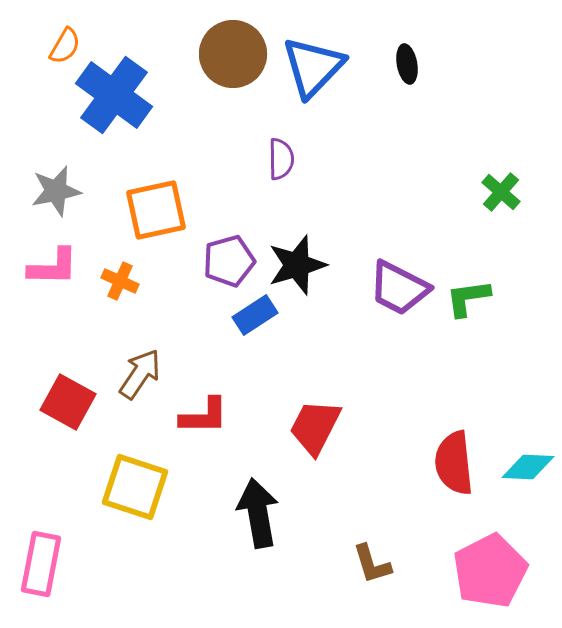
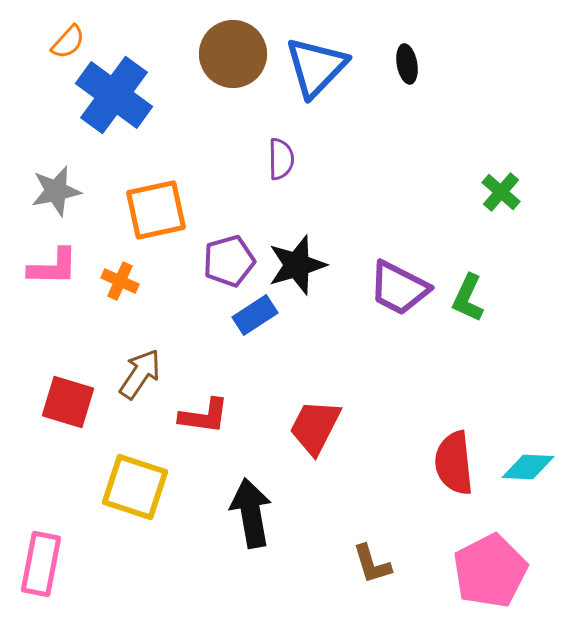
orange semicircle: moved 3 px right, 4 px up; rotated 12 degrees clockwise
blue triangle: moved 3 px right
green L-shape: rotated 57 degrees counterclockwise
red square: rotated 12 degrees counterclockwise
red L-shape: rotated 8 degrees clockwise
black arrow: moved 7 px left
